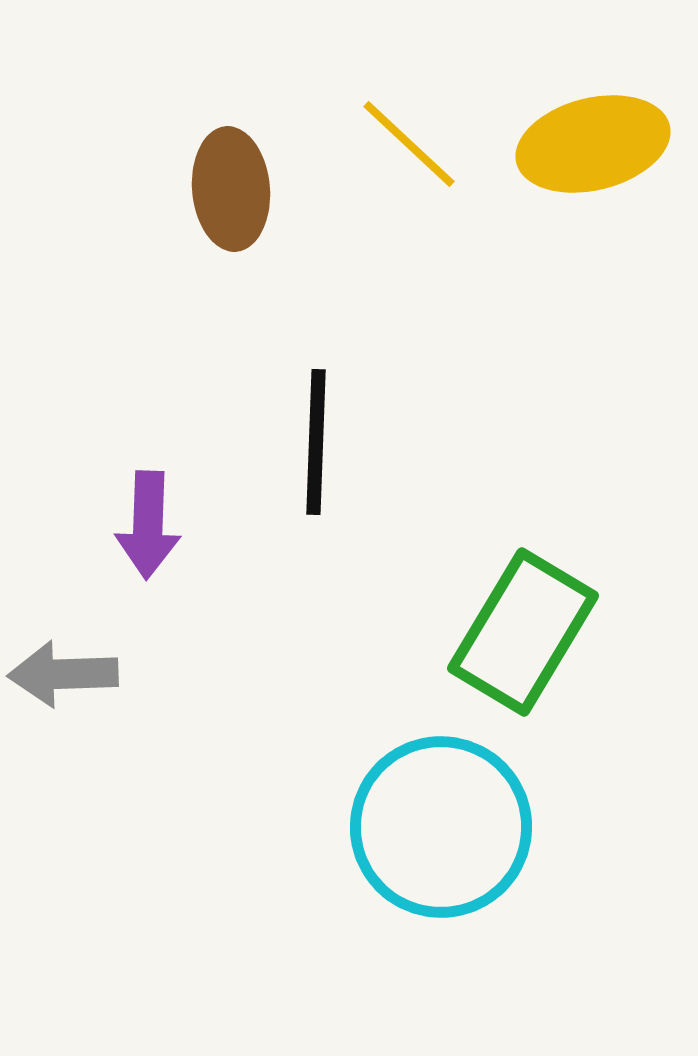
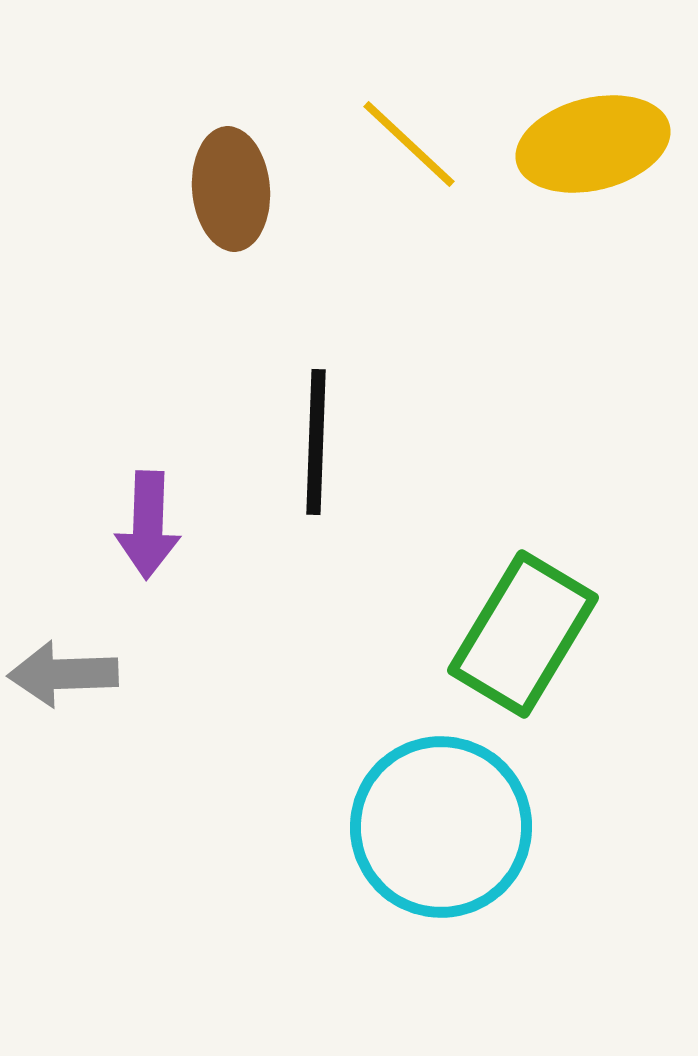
green rectangle: moved 2 px down
